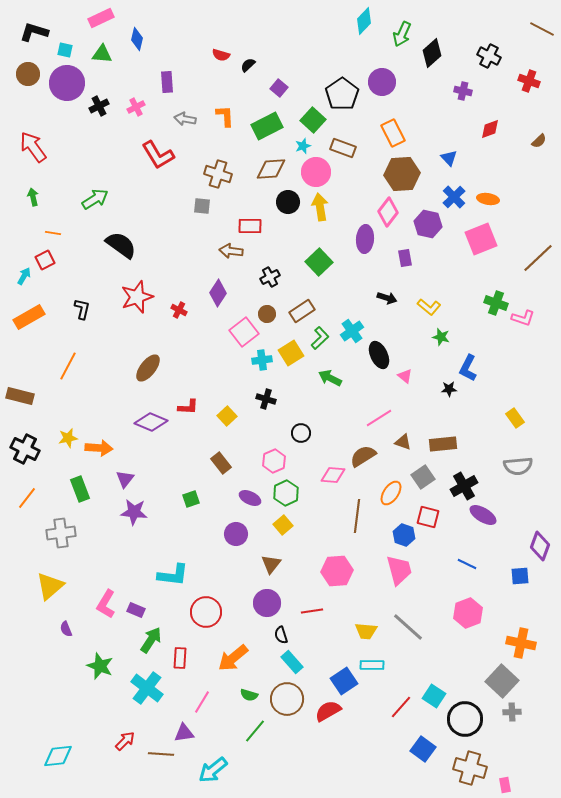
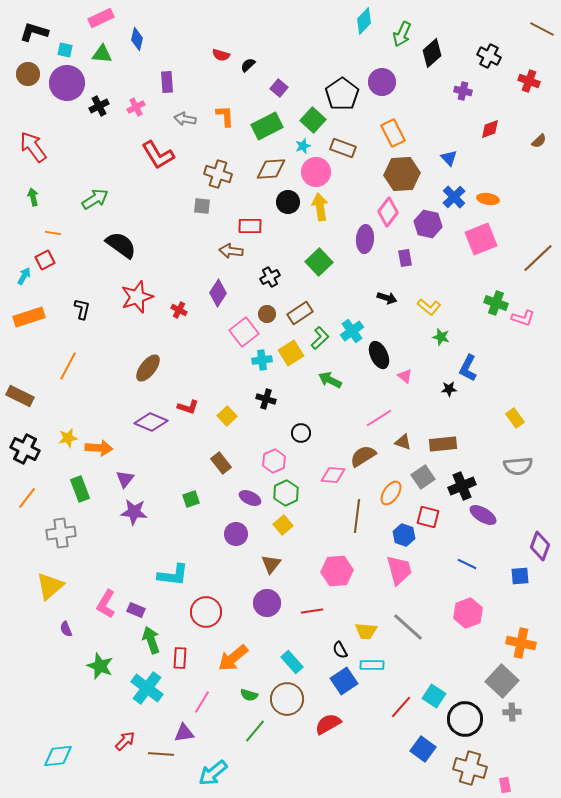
brown rectangle at (302, 311): moved 2 px left, 2 px down
orange rectangle at (29, 317): rotated 12 degrees clockwise
green arrow at (330, 378): moved 2 px down
brown rectangle at (20, 396): rotated 12 degrees clockwise
red L-shape at (188, 407): rotated 15 degrees clockwise
black cross at (464, 486): moved 2 px left; rotated 8 degrees clockwise
black semicircle at (281, 635): moved 59 px right, 15 px down; rotated 12 degrees counterclockwise
green arrow at (151, 640): rotated 52 degrees counterclockwise
red semicircle at (328, 711): moved 13 px down
cyan arrow at (213, 770): moved 3 px down
